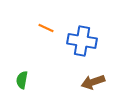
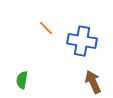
orange line: rotated 21 degrees clockwise
brown arrow: rotated 85 degrees clockwise
